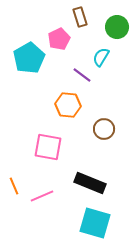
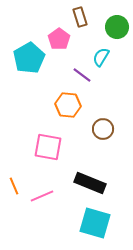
pink pentagon: rotated 10 degrees counterclockwise
brown circle: moved 1 px left
